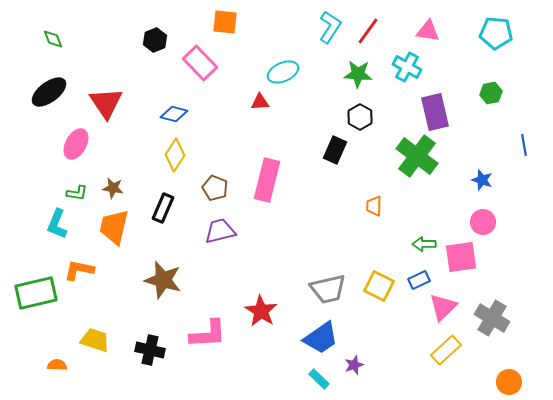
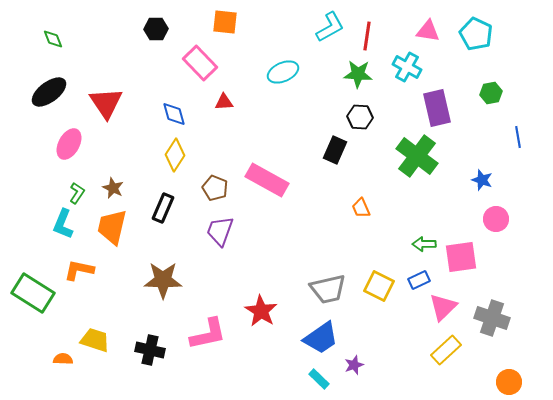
cyan L-shape at (330, 27): rotated 28 degrees clockwise
red line at (368, 31): moved 1 px left, 5 px down; rotated 28 degrees counterclockwise
cyan pentagon at (496, 33): moved 20 px left, 1 px down; rotated 20 degrees clockwise
black hexagon at (155, 40): moved 1 px right, 11 px up; rotated 20 degrees clockwise
red triangle at (260, 102): moved 36 px left
purple rectangle at (435, 112): moved 2 px right, 4 px up
blue diamond at (174, 114): rotated 60 degrees clockwise
black hexagon at (360, 117): rotated 25 degrees counterclockwise
pink ellipse at (76, 144): moved 7 px left
blue line at (524, 145): moved 6 px left, 8 px up
pink rectangle at (267, 180): rotated 75 degrees counterclockwise
brown star at (113, 188): rotated 15 degrees clockwise
green L-shape at (77, 193): rotated 65 degrees counterclockwise
orange trapezoid at (374, 206): moved 13 px left, 2 px down; rotated 25 degrees counterclockwise
pink circle at (483, 222): moved 13 px right, 3 px up
cyan L-shape at (57, 224): moved 6 px right
orange trapezoid at (114, 227): moved 2 px left
purple trapezoid at (220, 231): rotated 56 degrees counterclockwise
brown star at (163, 280): rotated 15 degrees counterclockwise
green rectangle at (36, 293): moved 3 px left; rotated 45 degrees clockwise
gray cross at (492, 318): rotated 12 degrees counterclockwise
pink L-shape at (208, 334): rotated 9 degrees counterclockwise
orange semicircle at (57, 365): moved 6 px right, 6 px up
